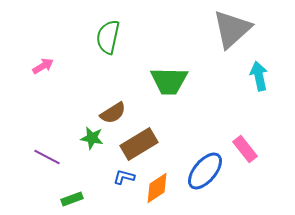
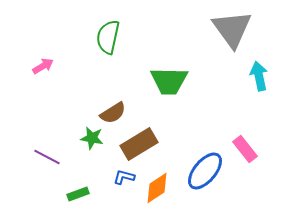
gray triangle: rotated 24 degrees counterclockwise
green rectangle: moved 6 px right, 5 px up
